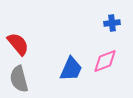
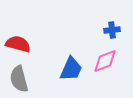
blue cross: moved 7 px down
red semicircle: rotated 35 degrees counterclockwise
